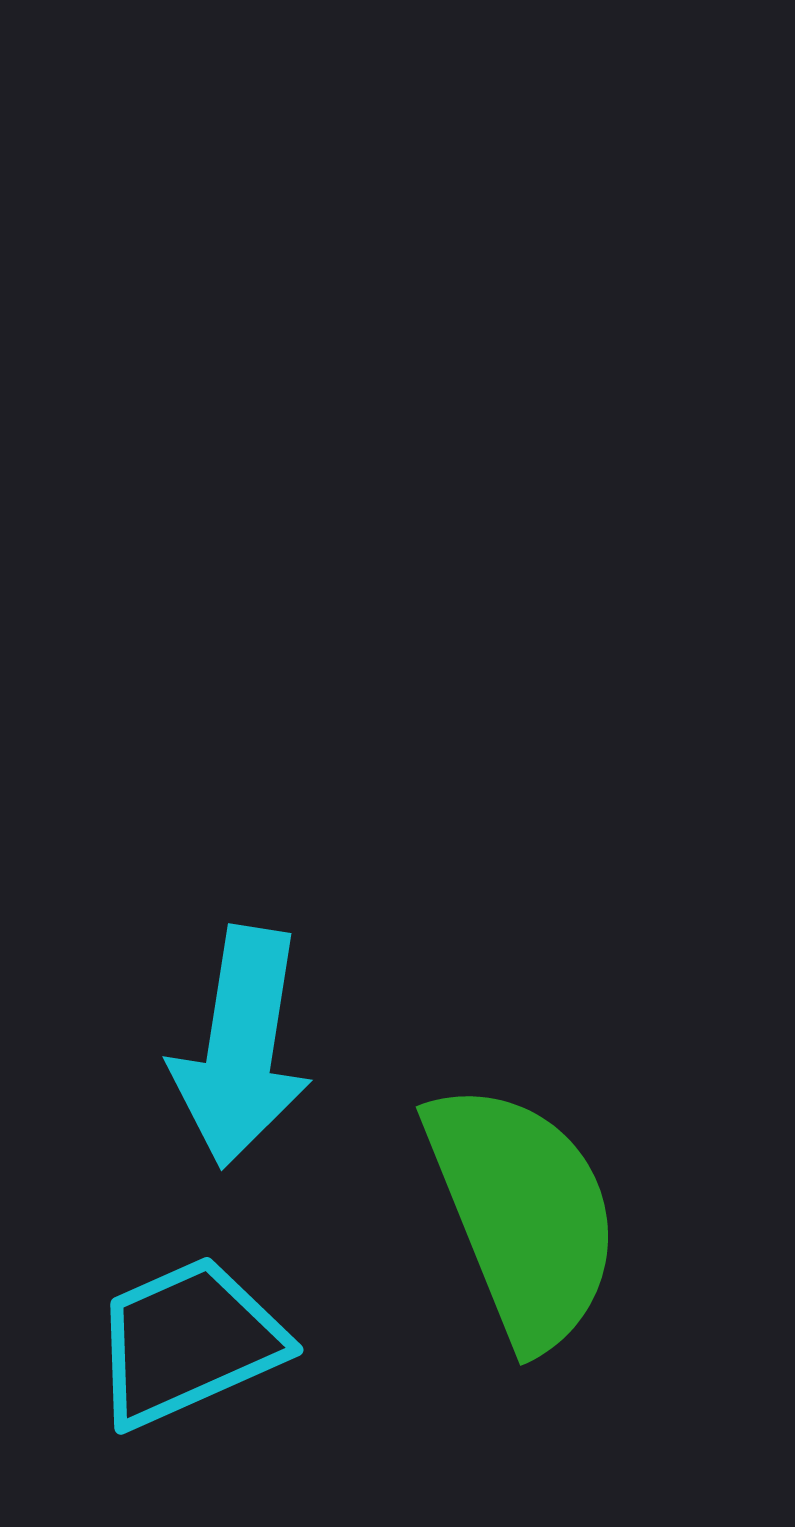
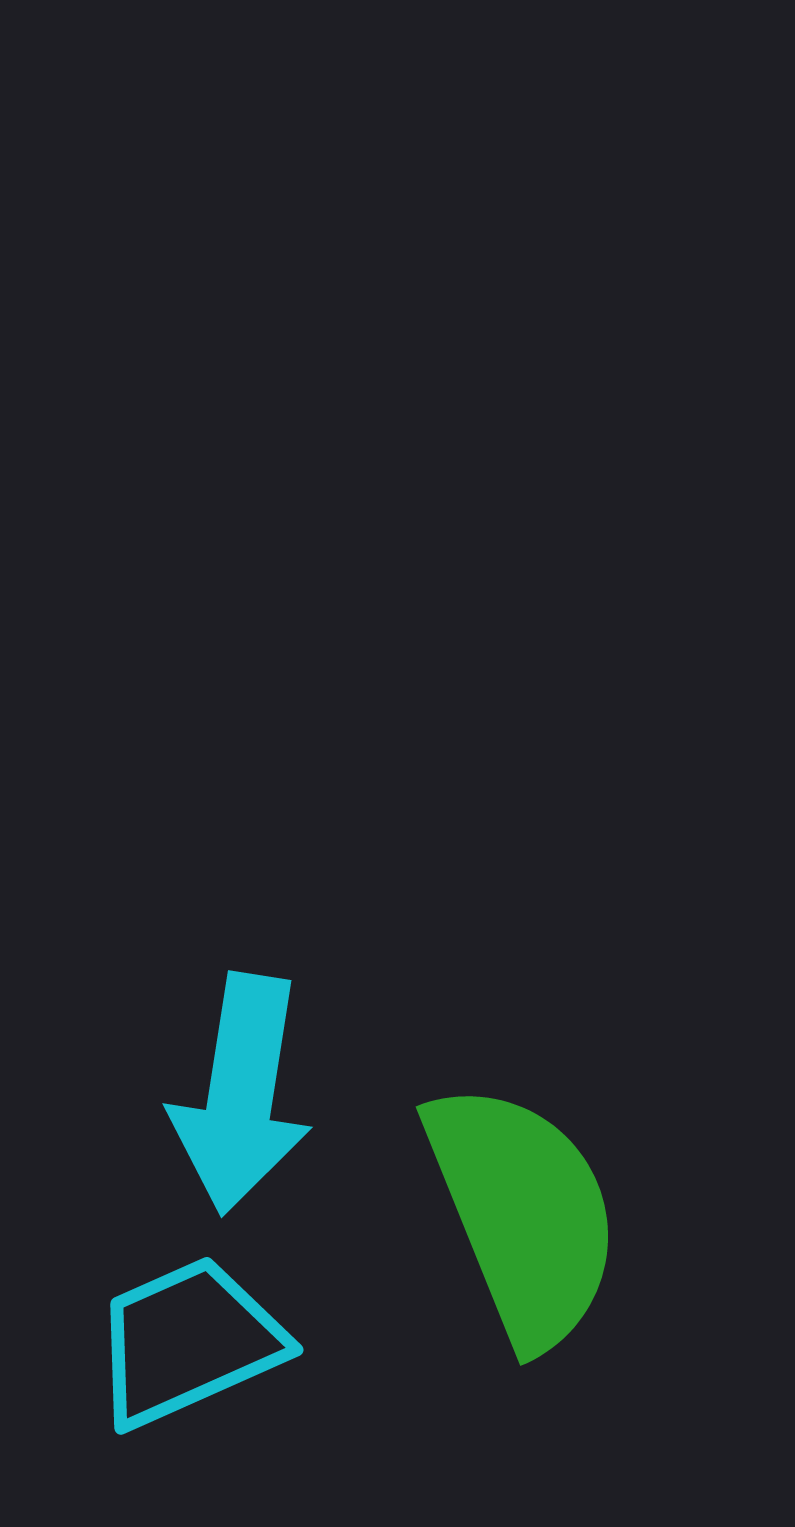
cyan arrow: moved 47 px down
